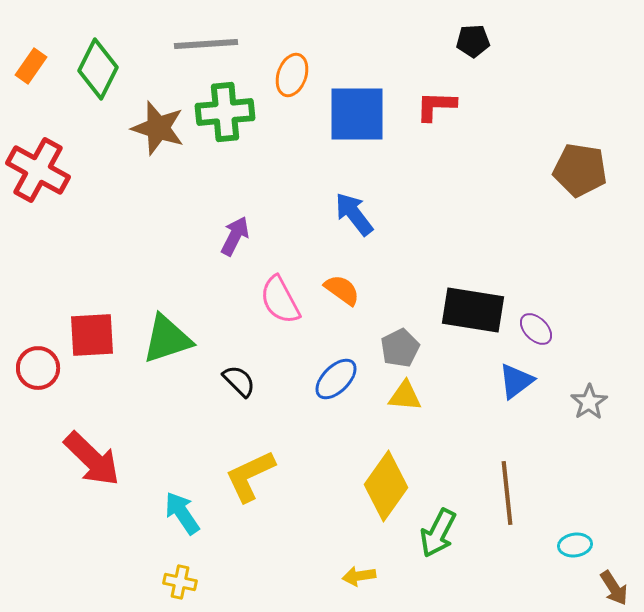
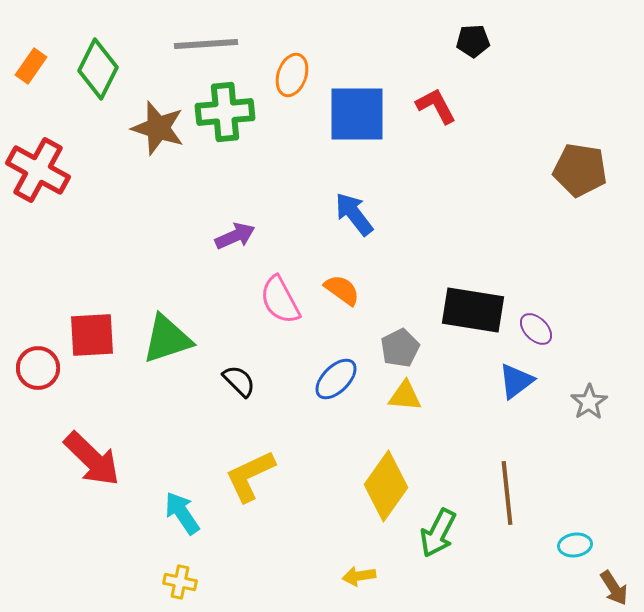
red L-shape: rotated 60 degrees clockwise
purple arrow: rotated 39 degrees clockwise
